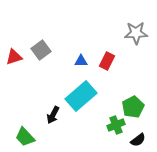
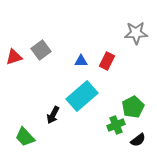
cyan rectangle: moved 1 px right
